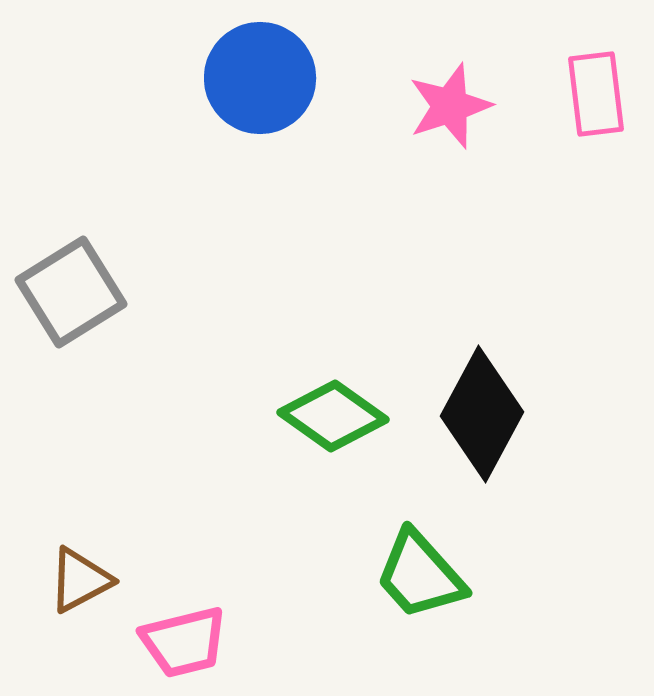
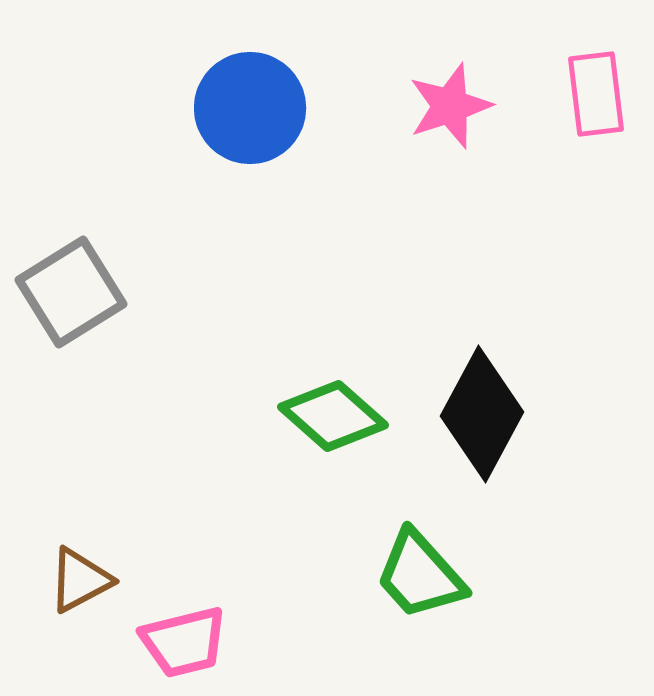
blue circle: moved 10 px left, 30 px down
green diamond: rotated 6 degrees clockwise
